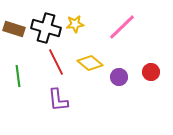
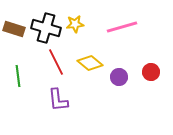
pink line: rotated 28 degrees clockwise
